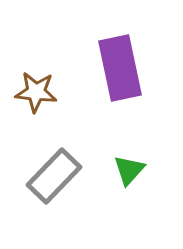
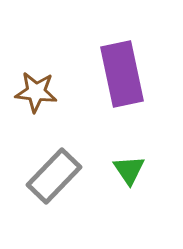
purple rectangle: moved 2 px right, 6 px down
green triangle: rotated 16 degrees counterclockwise
